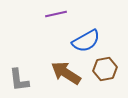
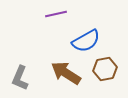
gray L-shape: moved 1 px right, 2 px up; rotated 30 degrees clockwise
